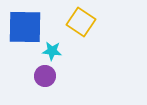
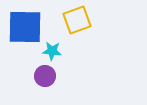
yellow square: moved 4 px left, 2 px up; rotated 36 degrees clockwise
